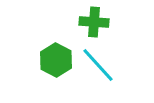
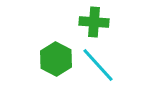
green hexagon: moved 1 px up
